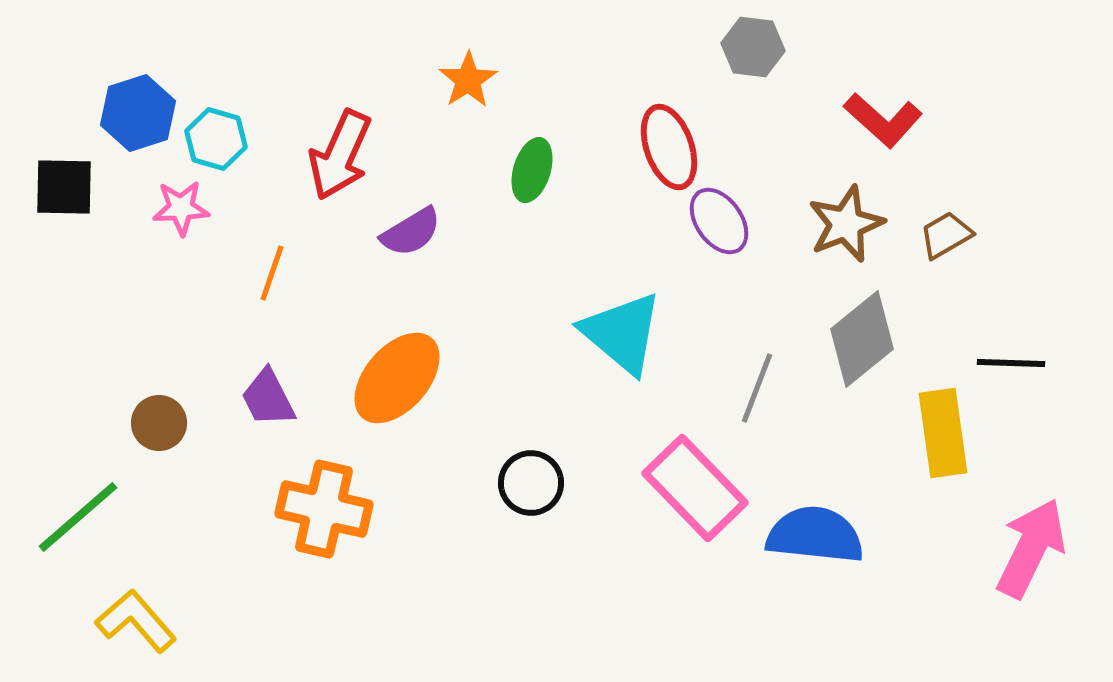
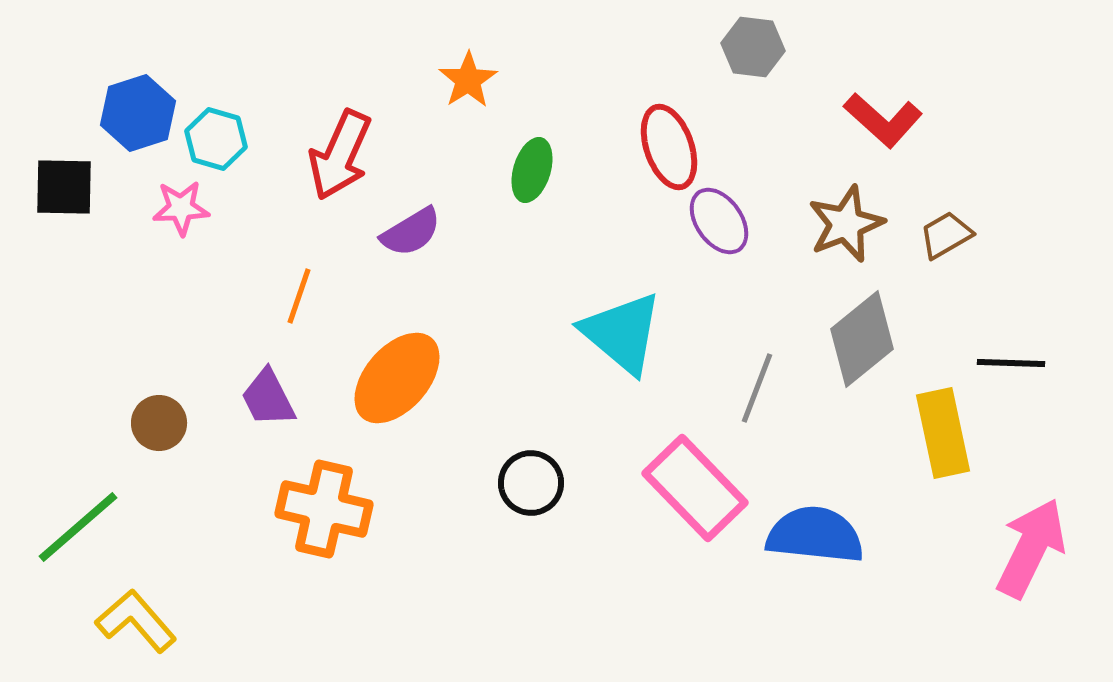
orange line: moved 27 px right, 23 px down
yellow rectangle: rotated 4 degrees counterclockwise
green line: moved 10 px down
